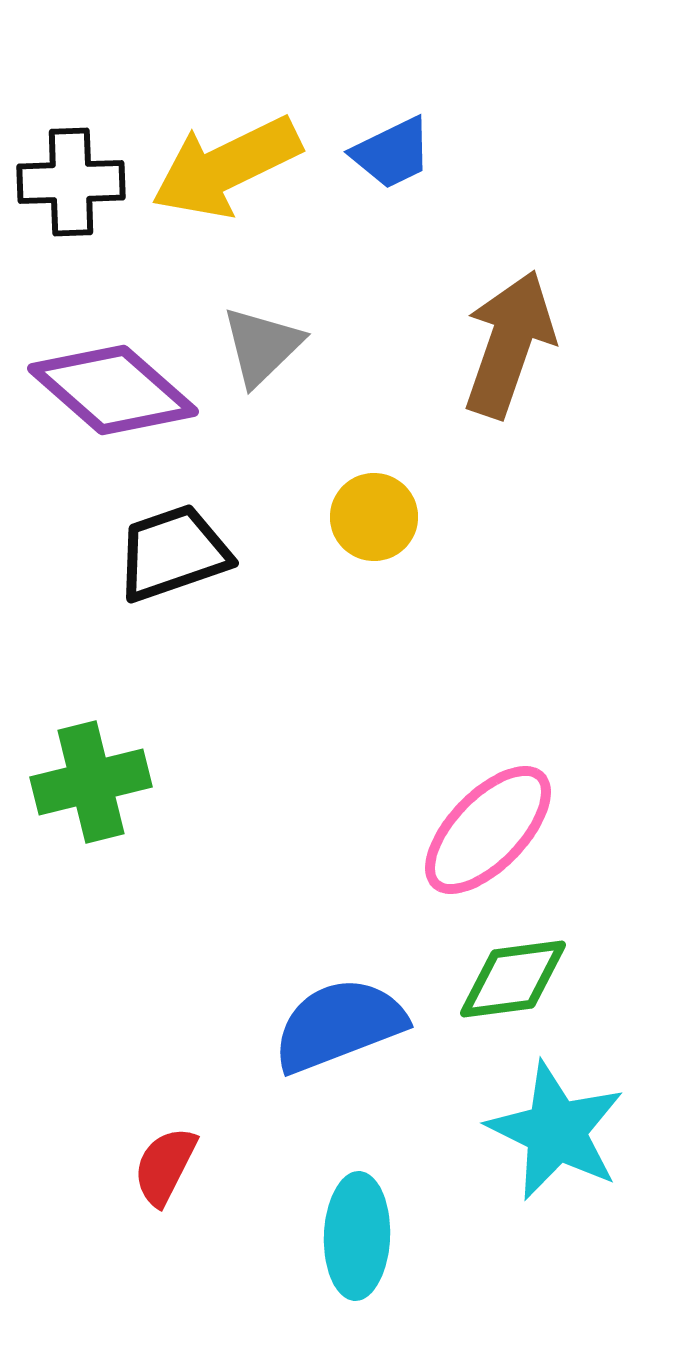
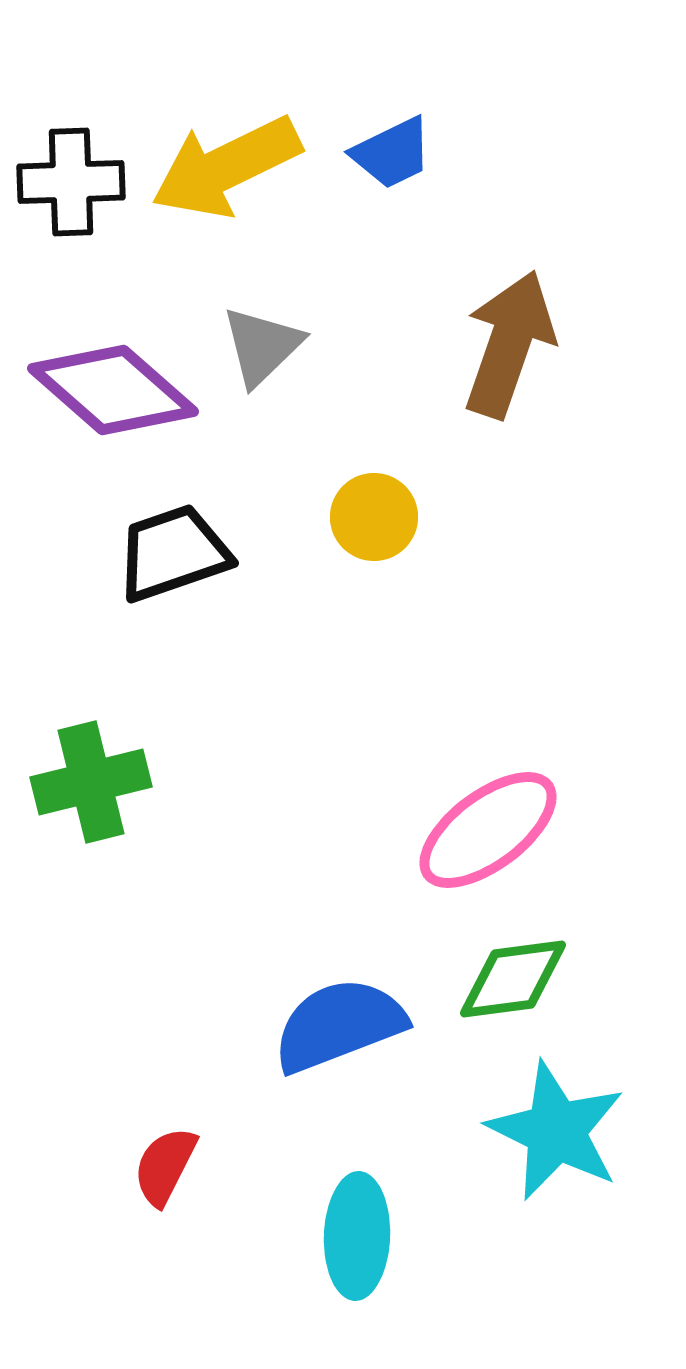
pink ellipse: rotated 9 degrees clockwise
